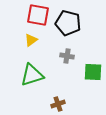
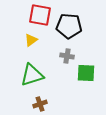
red square: moved 2 px right
black pentagon: moved 1 px right, 3 px down; rotated 10 degrees counterclockwise
green square: moved 7 px left, 1 px down
brown cross: moved 18 px left
